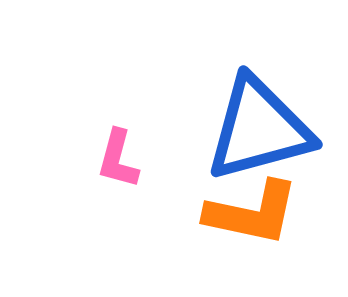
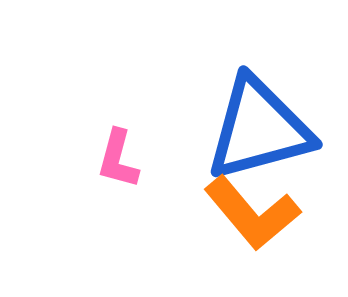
orange L-shape: rotated 38 degrees clockwise
